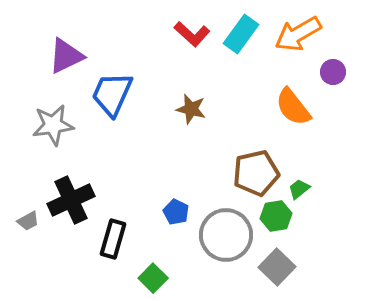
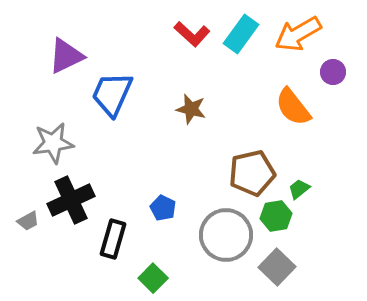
gray star: moved 18 px down
brown pentagon: moved 4 px left
blue pentagon: moved 13 px left, 4 px up
